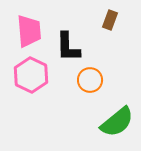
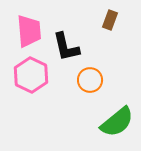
black L-shape: moved 2 px left; rotated 12 degrees counterclockwise
